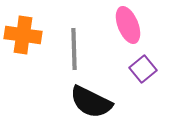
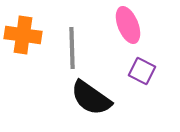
gray line: moved 2 px left, 1 px up
purple square: moved 1 px left, 2 px down; rotated 24 degrees counterclockwise
black semicircle: moved 4 px up; rotated 9 degrees clockwise
